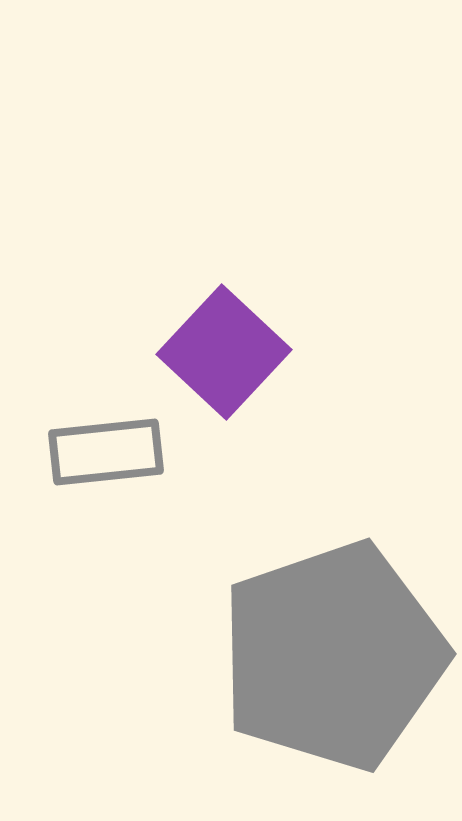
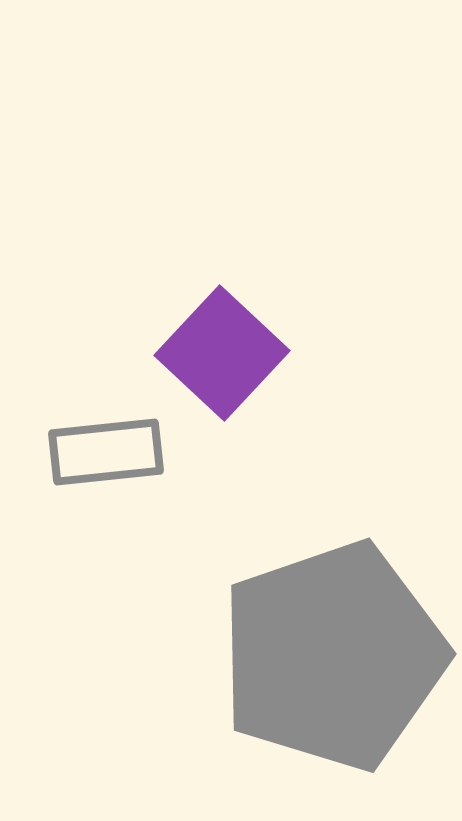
purple square: moved 2 px left, 1 px down
